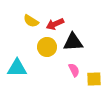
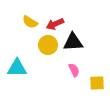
yellow semicircle: moved 1 px left, 1 px down
yellow circle: moved 1 px right, 2 px up
yellow square: moved 3 px right, 4 px down
